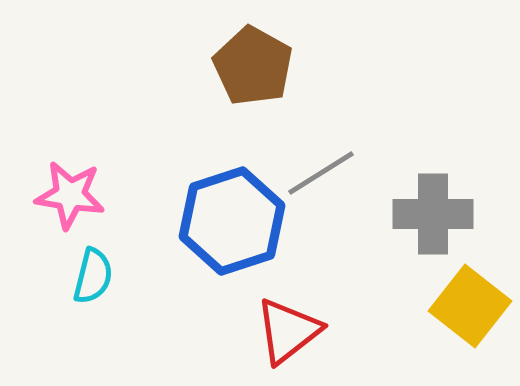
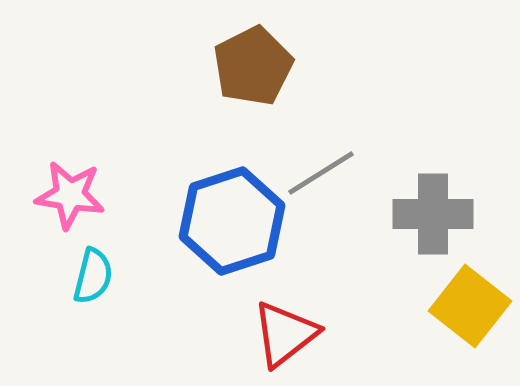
brown pentagon: rotated 16 degrees clockwise
red triangle: moved 3 px left, 3 px down
